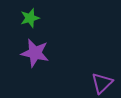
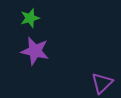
purple star: moved 2 px up
